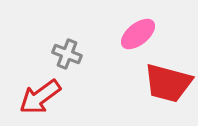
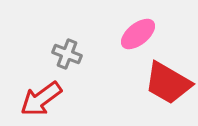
red trapezoid: rotated 15 degrees clockwise
red arrow: moved 1 px right, 2 px down
